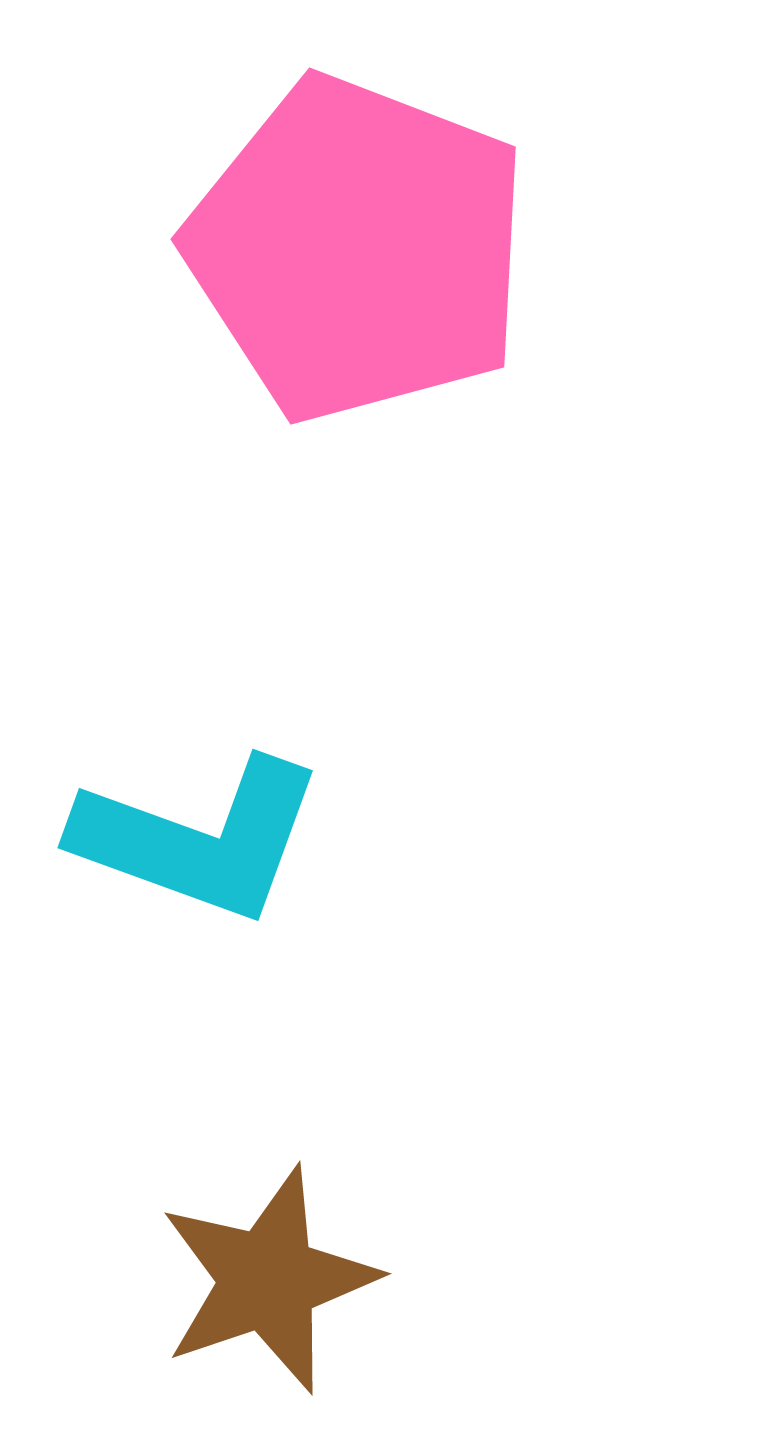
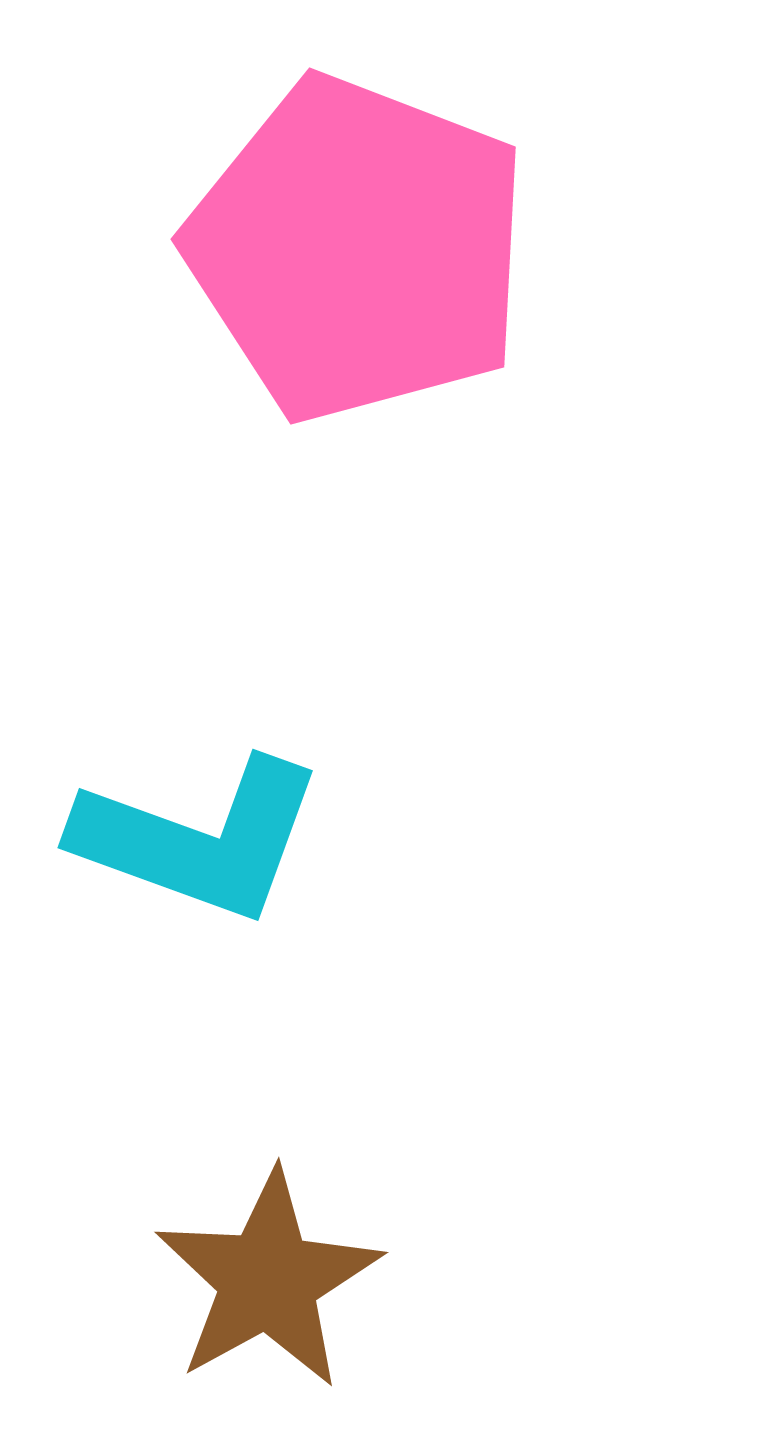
brown star: rotated 10 degrees counterclockwise
